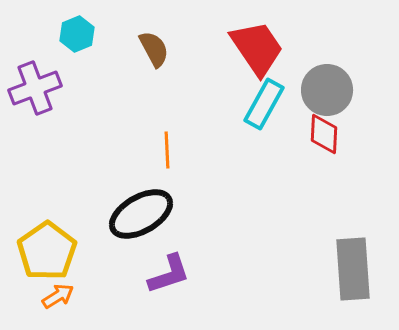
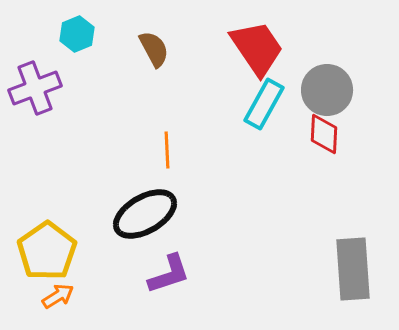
black ellipse: moved 4 px right
